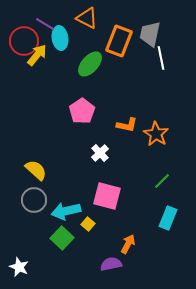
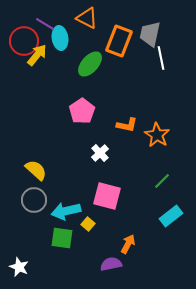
orange star: moved 1 px right, 1 px down
cyan rectangle: moved 3 px right, 2 px up; rotated 30 degrees clockwise
green square: rotated 35 degrees counterclockwise
